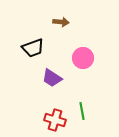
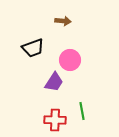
brown arrow: moved 2 px right, 1 px up
pink circle: moved 13 px left, 2 px down
purple trapezoid: moved 2 px right, 4 px down; rotated 90 degrees counterclockwise
red cross: rotated 15 degrees counterclockwise
